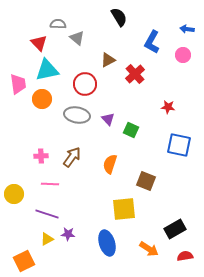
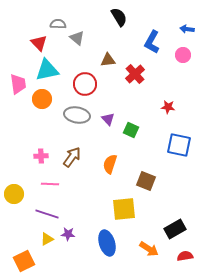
brown triangle: rotated 21 degrees clockwise
